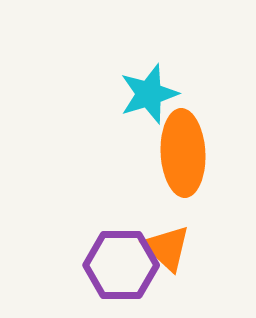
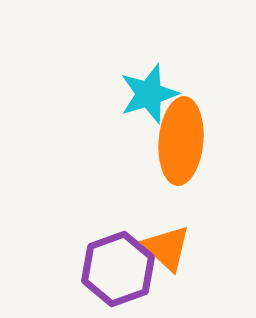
orange ellipse: moved 2 px left, 12 px up; rotated 8 degrees clockwise
purple hexagon: moved 3 px left, 4 px down; rotated 20 degrees counterclockwise
